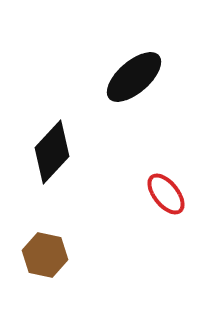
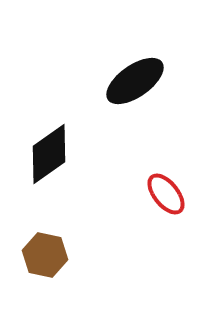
black ellipse: moved 1 px right, 4 px down; rotated 6 degrees clockwise
black diamond: moved 3 px left, 2 px down; rotated 12 degrees clockwise
